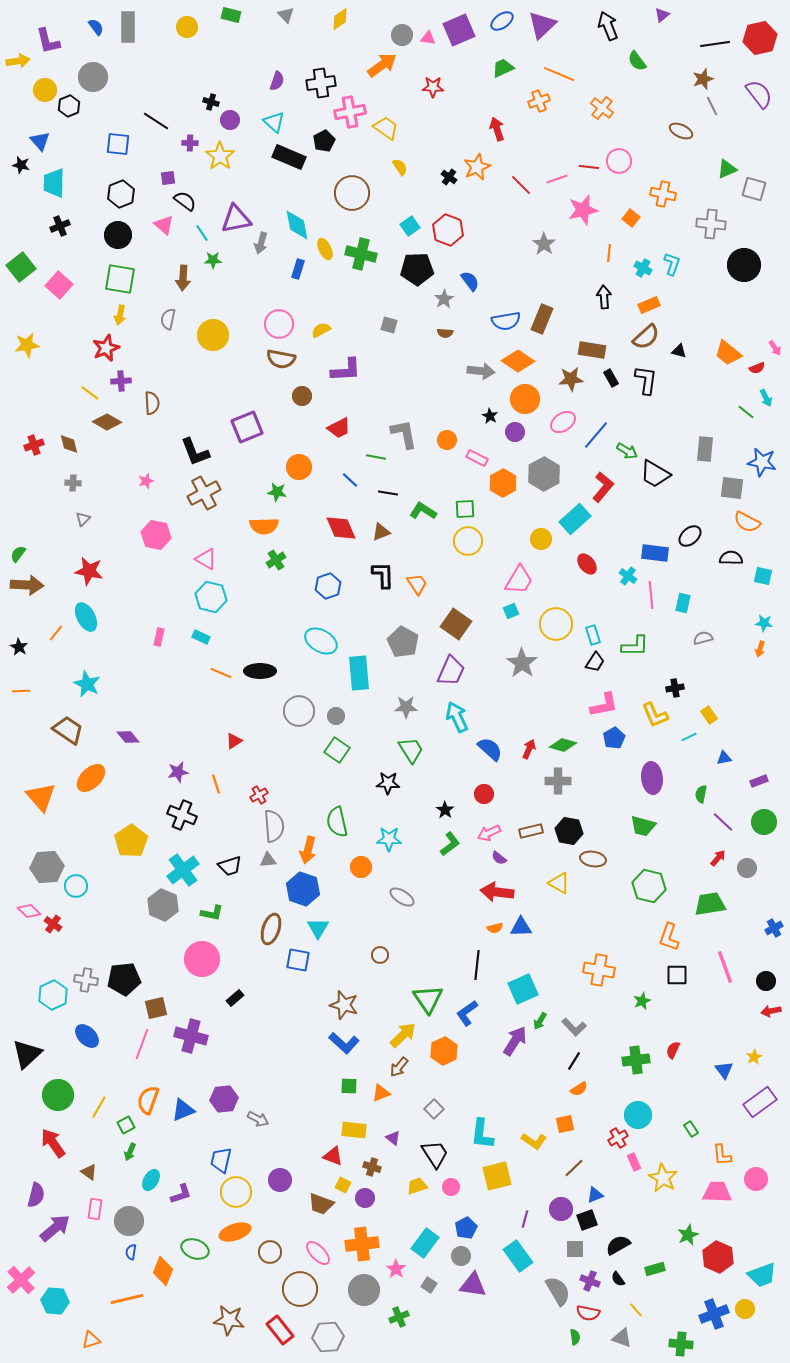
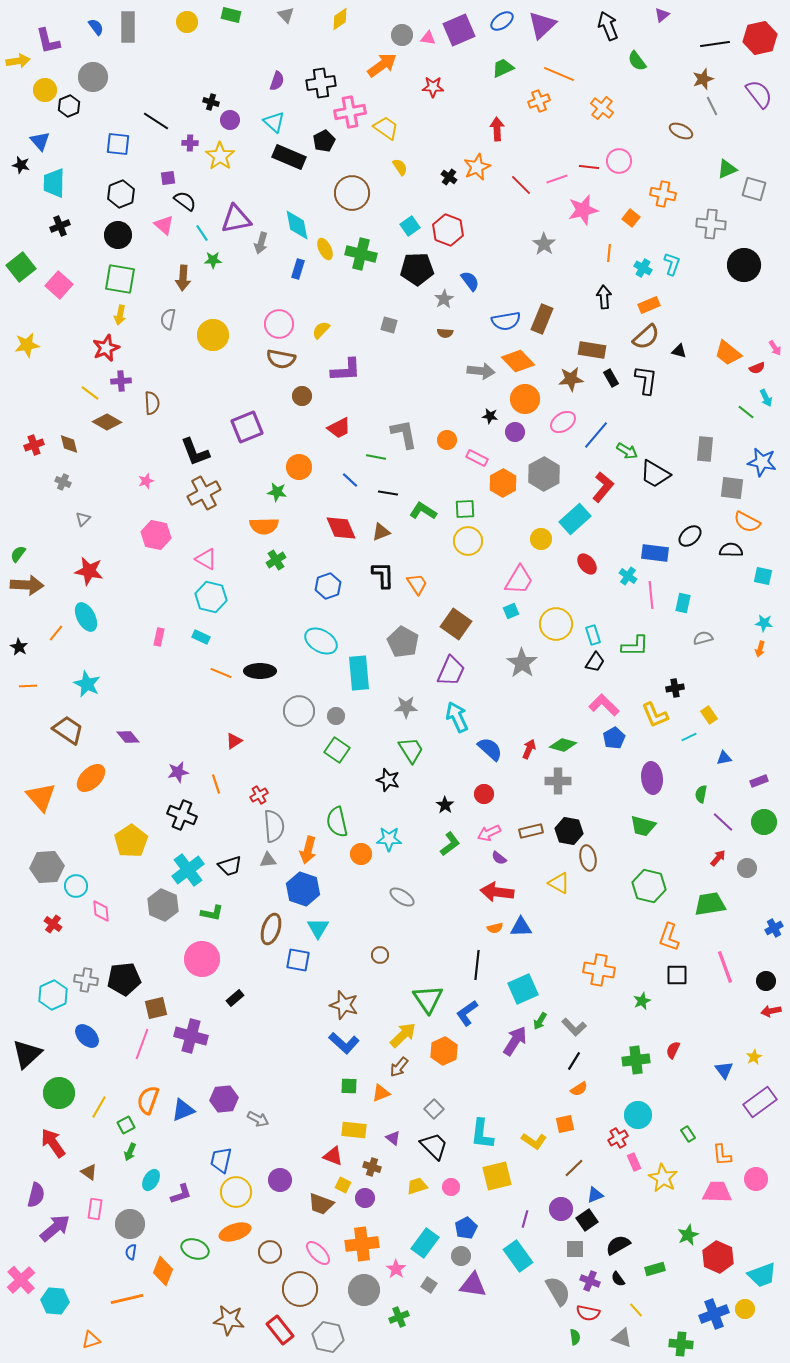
yellow circle at (187, 27): moved 5 px up
red arrow at (497, 129): rotated 15 degrees clockwise
yellow semicircle at (321, 330): rotated 18 degrees counterclockwise
orange diamond at (518, 361): rotated 12 degrees clockwise
black star at (490, 416): rotated 21 degrees counterclockwise
gray cross at (73, 483): moved 10 px left, 1 px up; rotated 21 degrees clockwise
black semicircle at (731, 558): moved 8 px up
orange line at (21, 691): moved 7 px right, 5 px up
pink L-shape at (604, 705): rotated 124 degrees counterclockwise
black star at (388, 783): moved 3 px up; rotated 15 degrees clockwise
black star at (445, 810): moved 5 px up
brown ellipse at (593, 859): moved 5 px left, 1 px up; rotated 70 degrees clockwise
orange circle at (361, 867): moved 13 px up
cyan cross at (183, 870): moved 5 px right
pink diamond at (29, 911): moved 72 px right; rotated 40 degrees clockwise
green circle at (58, 1095): moved 1 px right, 2 px up
green rectangle at (691, 1129): moved 3 px left, 5 px down
black trapezoid at (435, 1154): moved 1 px left, 8 px up; rotated 12 degrees counterclockwise
black square at (587, 1220): rotated 15 degrees counterclockwise
gray circle at (129, 1221): moved 1 px right, 3 px down
gray hexagon at (328, 1337): rotated 16 degrees clockwise
